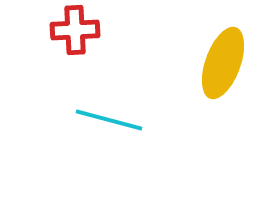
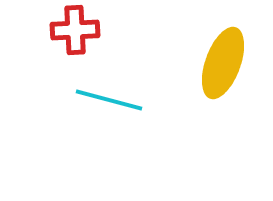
cyan line: moved 20 px up
